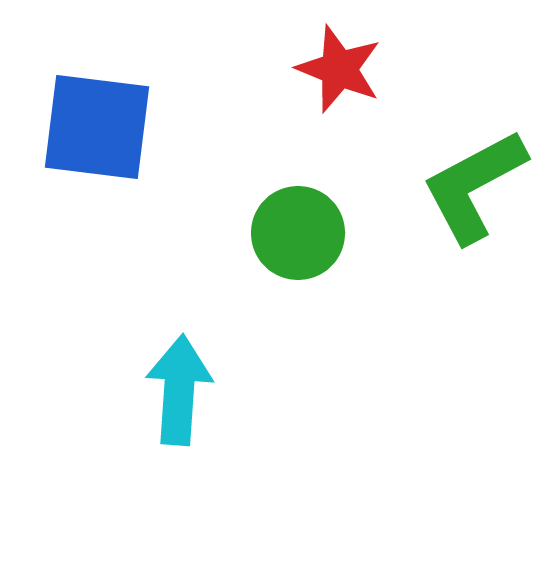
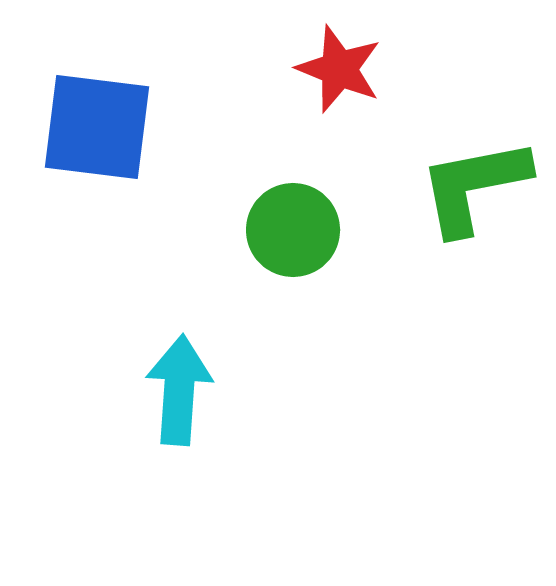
green L-shape: rotated 17 degrees clockwise
green circle: moved 5 px left, 3 px up
